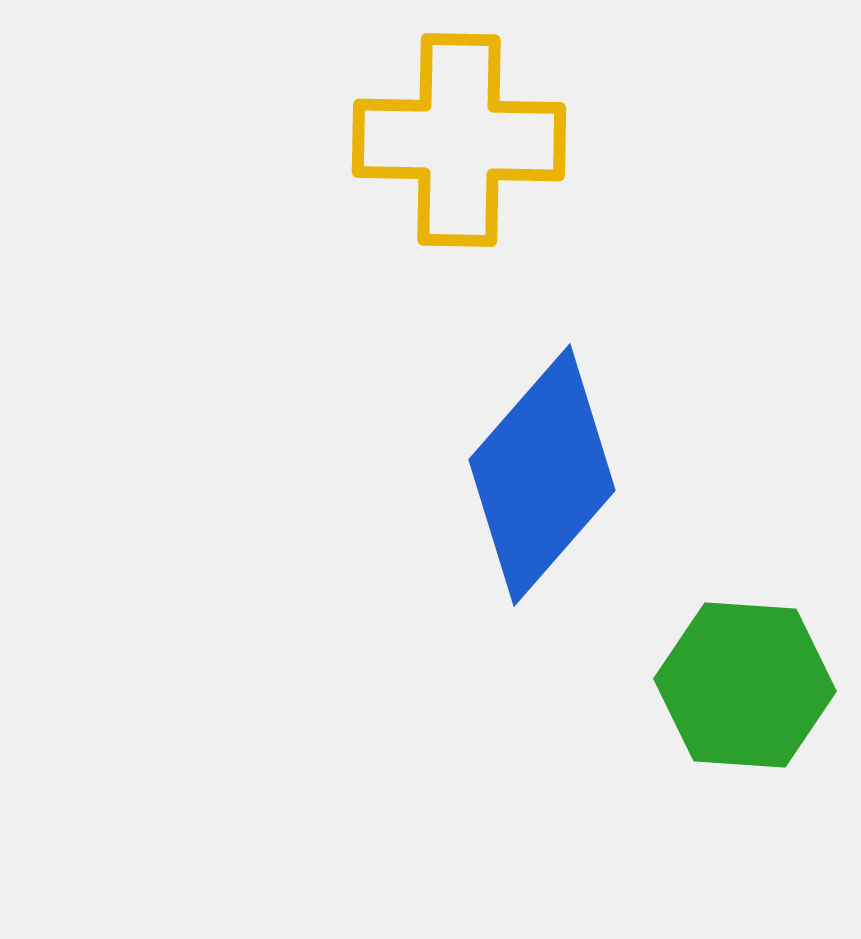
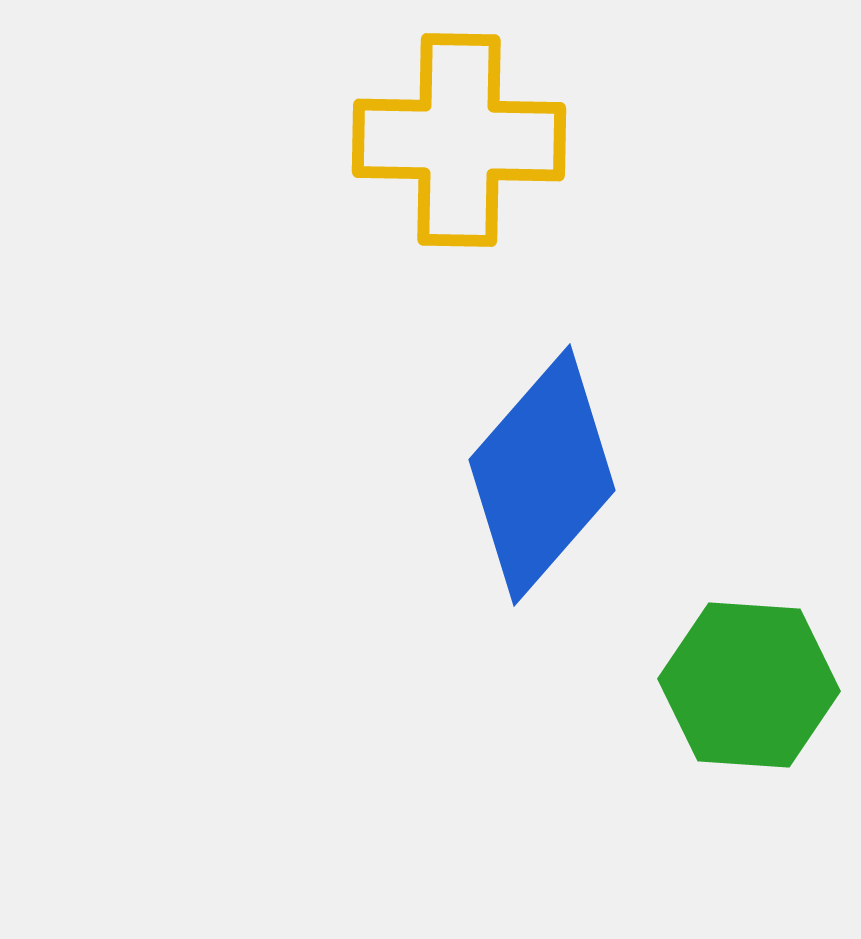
green hexagon: moved 4 px right
